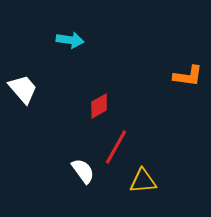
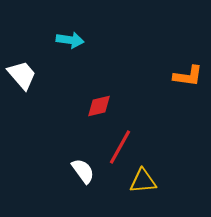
white trapezoid: moved 1 px left, 14 px up
red diamond: rotated 16 degrees clockwise
red line: moved 4 px right
